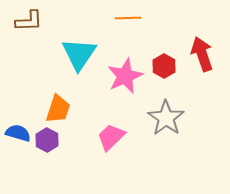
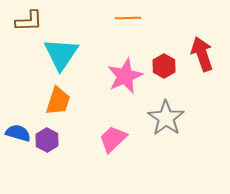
cyan triangle: moved 18 px left
orange trapezoid: moved 8 px up
pink trapezoid: moved 2 px right, 2 px down
